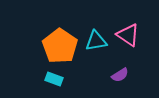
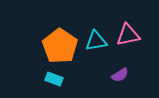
pink triangle: rotated 45 degrees counterclockwise
